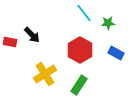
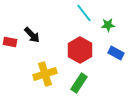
green star: moved 2 px down
yellow cross: rotated 15 degrees clockwise
green rectangle: moved 2 px up
